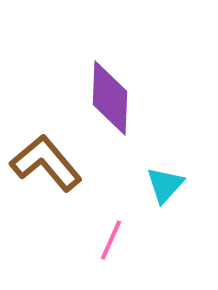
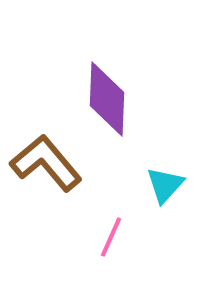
purple diamond: moved 3 px left, 1 px down
pink line: moved 3 px up
